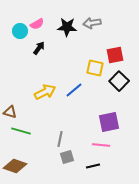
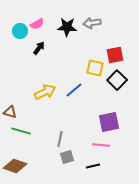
black square: moved 2 px left, 1 px up
